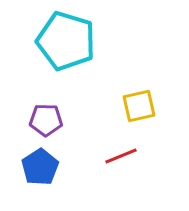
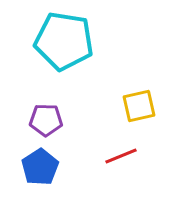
cyan pentagon: moved 2 px left; rotated 8 degrees counterclockwise
